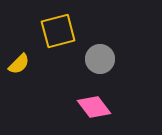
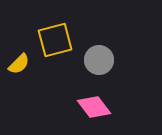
yellow square: moved 3 px left, 9 px down
gray circle: moved 1 px left, 1 px down
